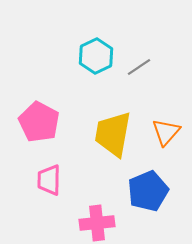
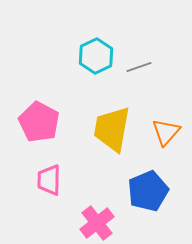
gray line: rotated 15 degrees clockwise
yellow trapezoid: moved 1 px left, 5 px up
pink cross: rotated 32 degrees counterclockwise
